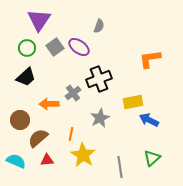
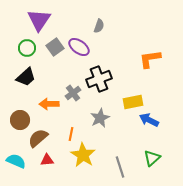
gray line: rotated 10 degrees counterclockwise
